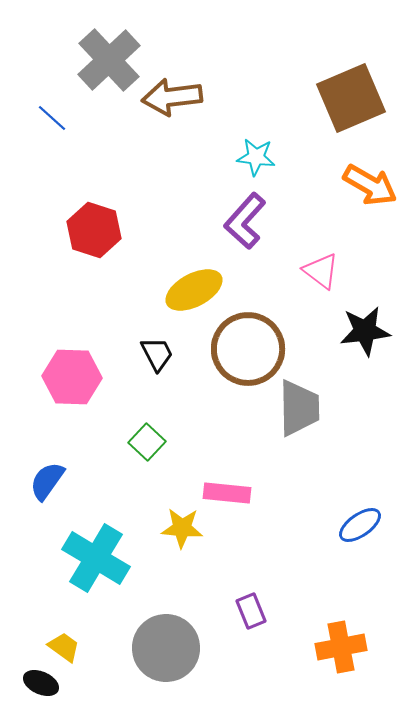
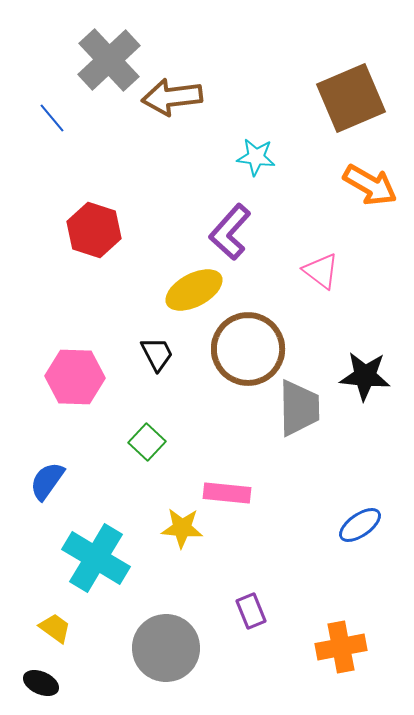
blue line: rotated 8 degrees clockwise
purple L-shape: moved 15 px left, 11 px down
black star: moved 45 px down; rotated 12 degrees clockwise
pink hexagon: moved 3 px right
yellow trapezoid: moved 9 px left, 19 px up
